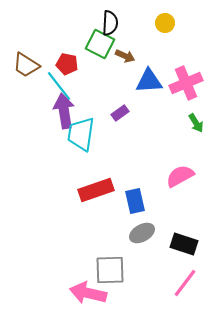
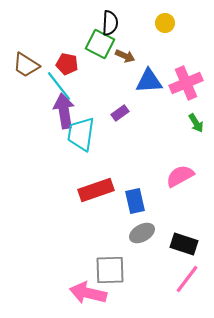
pink line: moved 2 px right, 4 px up
